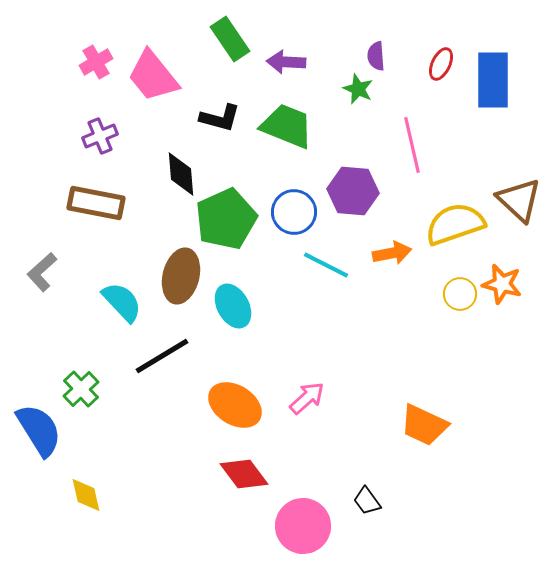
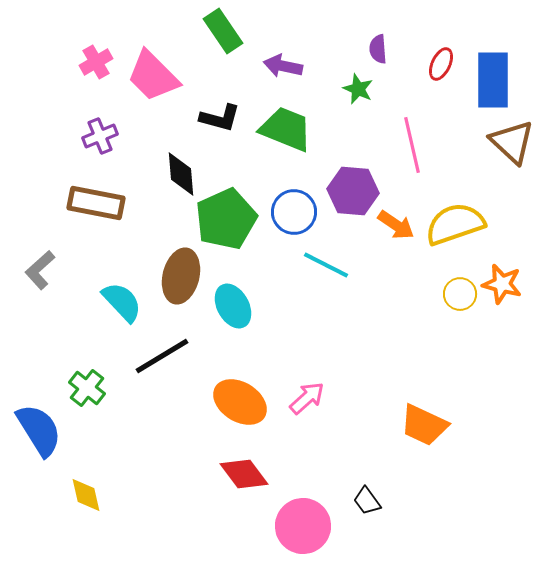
green rectangle: moved 7 px left, 8 px up
purple semicircle: moved 2 px right, 7 px up
purple arrow: moved 3 px left, 4 px down; rotated 9 degrees clockwise
pink trapezoid: rotated 6 degrees counterclockwise
green trapezoid: moved 1 px left, 3 px down
brown triangle: moved 7 px left, 58 px up
orange arrow: moved 4 px right, 28 px up; rotated 45 degrees clockwise
gray L-shape: moved 2 px left, 2 px up
green cross: moved 6 px right, 1 px up; rotated 9 degrees counterclockwise
orange ellipse: moved 5 px right, 3 px up
